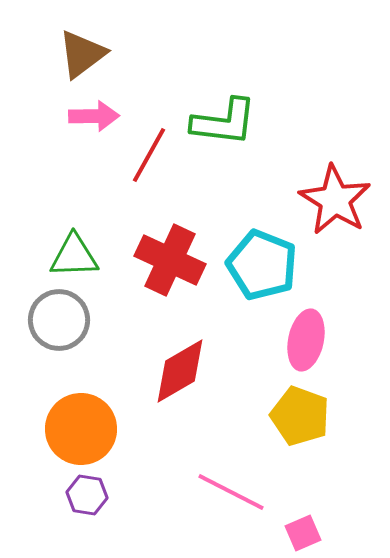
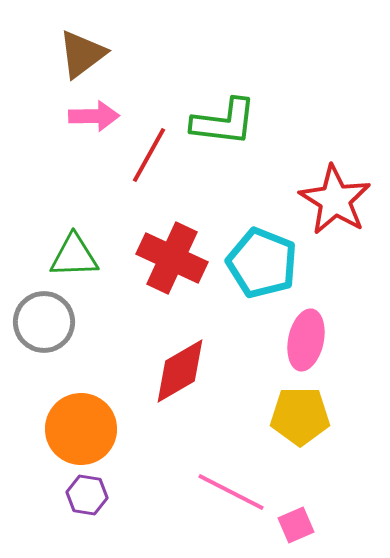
red cross: moved 2 px right, 2 px up
cyan pentagon: moved 2 px up
gray circle: moved 15 px left, 2 px down
yellow pentagon: rotated 20 degrees counterclockwise
pink square: moved 7 px left, 8 px up
